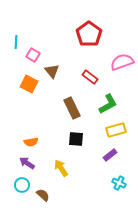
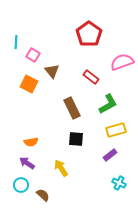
red rectangle: moved 1 px right
cyan circle: moved 1 px left
